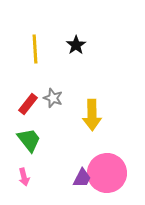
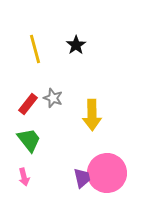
yellow line: rotated 12 degrees counterclockwise
purple trapezoid: rotated 40 degrees counterclockwise
